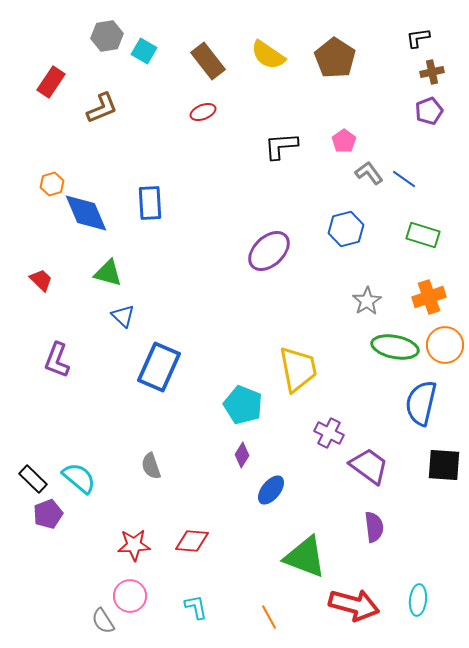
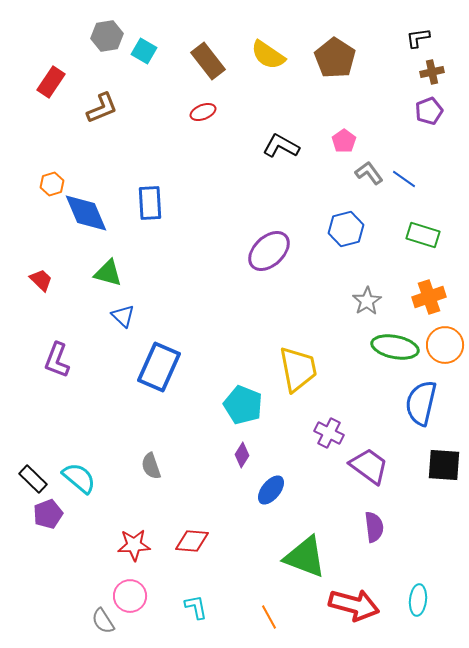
black L-shape at (281, 146): rotated 33 degrees clockwise
